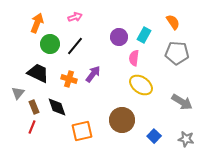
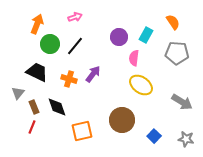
orange arrow: moved 1 px down
cyan rectangle: moved 2 px right
black trapezoid: moved 1 px left, 1 px up
